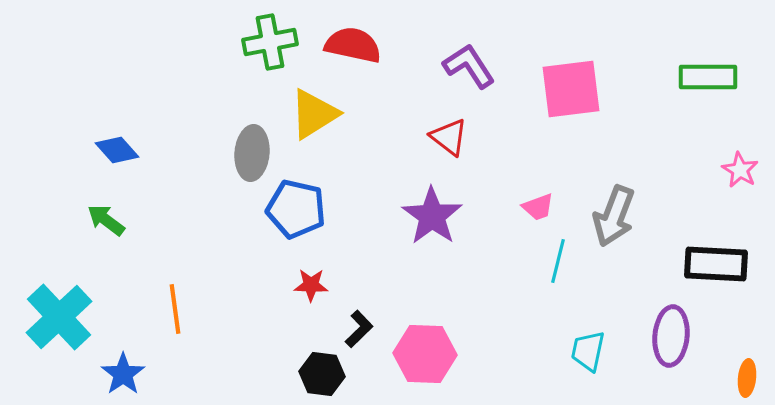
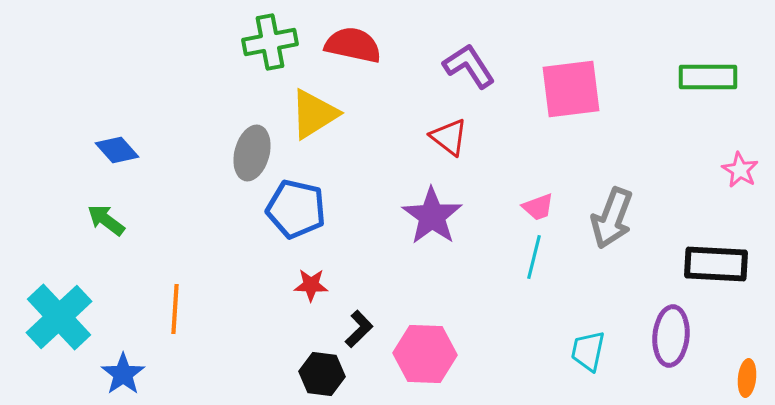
gray ellipse: rotated 10 degrees clockwise
gray arrow: moved 2 px left, 2 px down
cyan line: moved 24 px left, 4 px up
orange line: rotated 12 degrees clockwise
